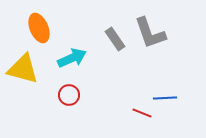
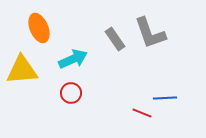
cyan arrow: moved 1 px right, 1 px down
yellow triangle: moved 1 px left, 1 px down; rotated 20 degrees counterclockwise
red circle: moved 2 px right, 2 px up
